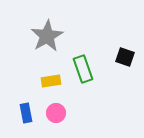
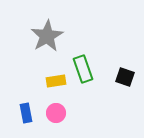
black square: moved 20 px down
yellow rectangle: moved 5 px right
